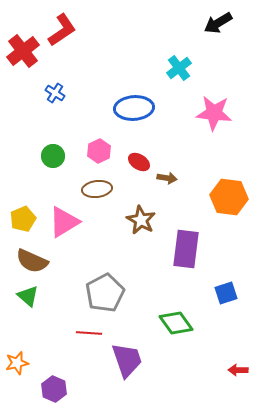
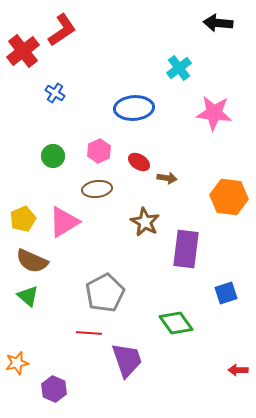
black arrow: rotated 36 degrees clockwise
brown star: moved 4 px right, 2 px down
